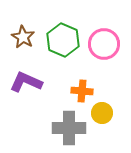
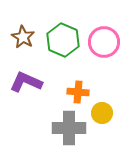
pink circle: moved 2 px up
orange cross: moved 4 px left, 1 px down
